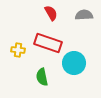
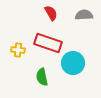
cyan circle: moved 1 px left
